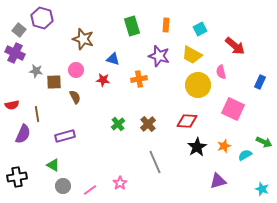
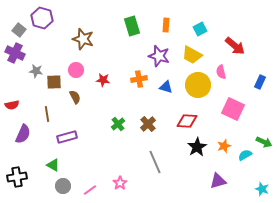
blue triangle: moved 53 px right, 28 px down
brown line: moved 10 px right
purple rectangle: moved 2 px right, 1 px down
